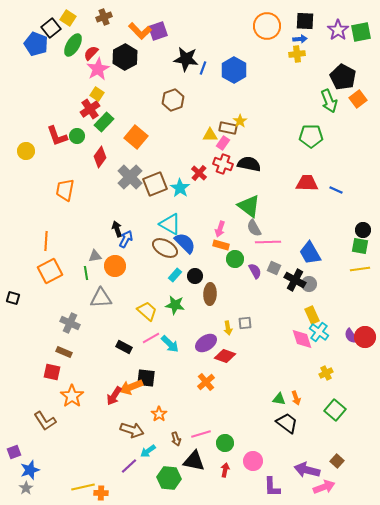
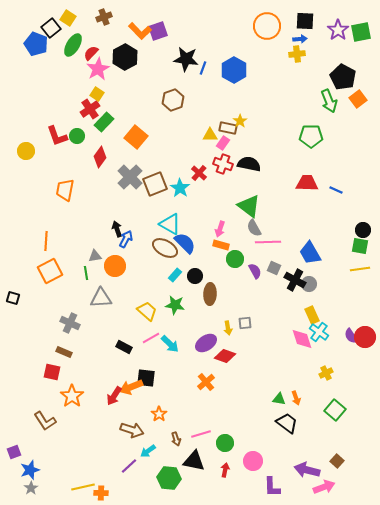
gray star at (26, 488): moved 5 px right
